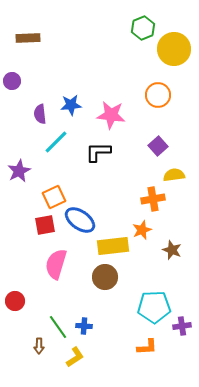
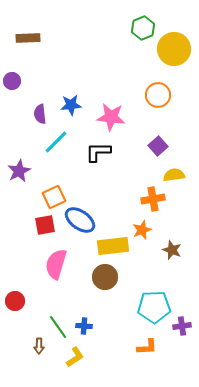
pink star: moved 2 px down
